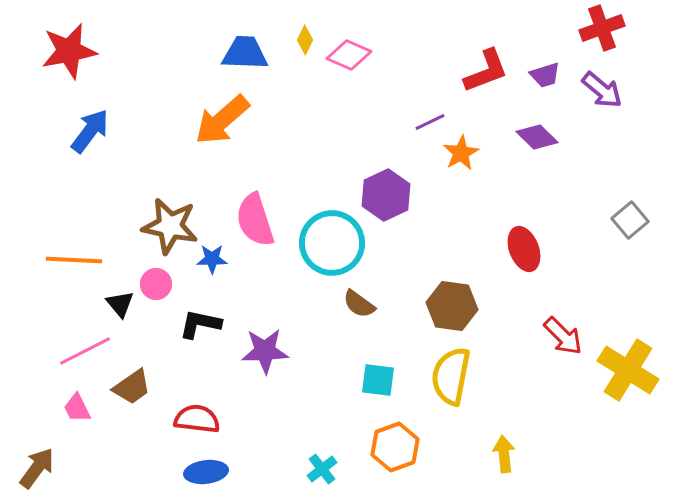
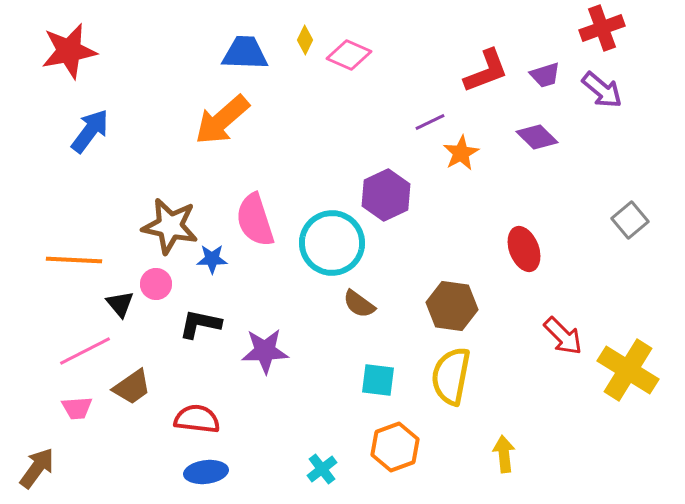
pink trapezoid: rotated 68 degrees counterclockwise
